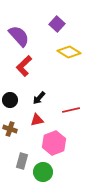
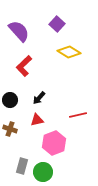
purple semicircle: moved 5 px up
red line: moved 7 px right, 5 px down
gray rectangle: moved 5 px down
